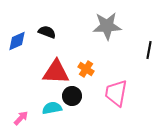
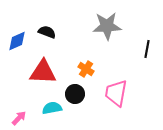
black line: moved 2 px left, 1 px up
red triangle: moved 13 px left
black circle: moved 3 px right, 2 px up
pink arrow: moved 2 px left
